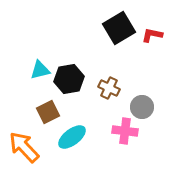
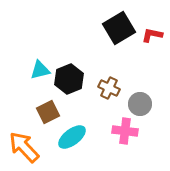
black hexagon: rotated 12 degrees counterclockwise
gray circle: moved 2 px left, 3 px up
